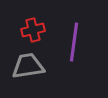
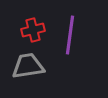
purple line: moved 4 px left, 7 px up
